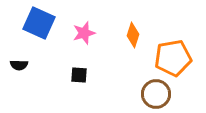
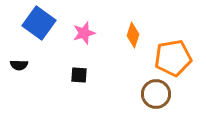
blue square: rotated 12 degrees clockwise
